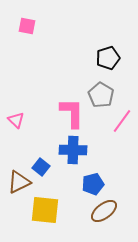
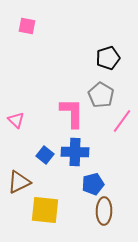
blue cross: moved 2 px right, 2 px down
blue square: moved 4 px right, 12 px up
brown ellipse: rotated 52 degrees counterclockwise
